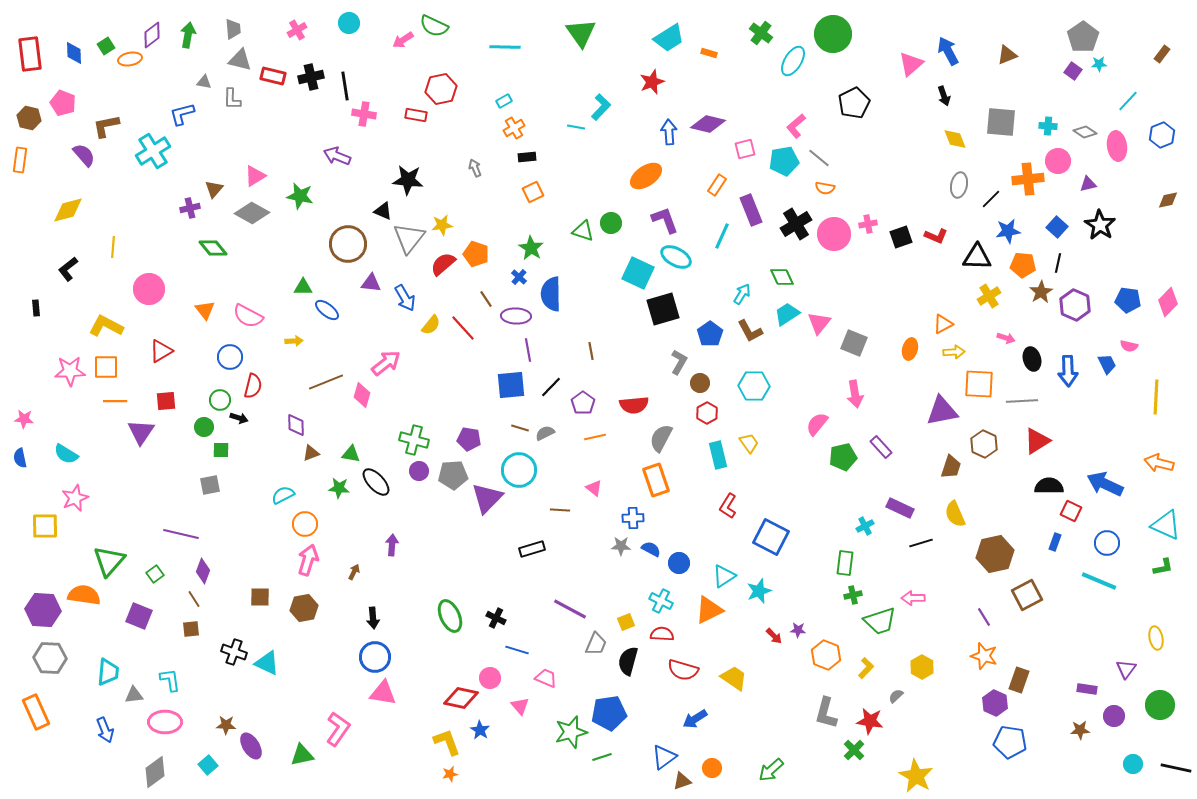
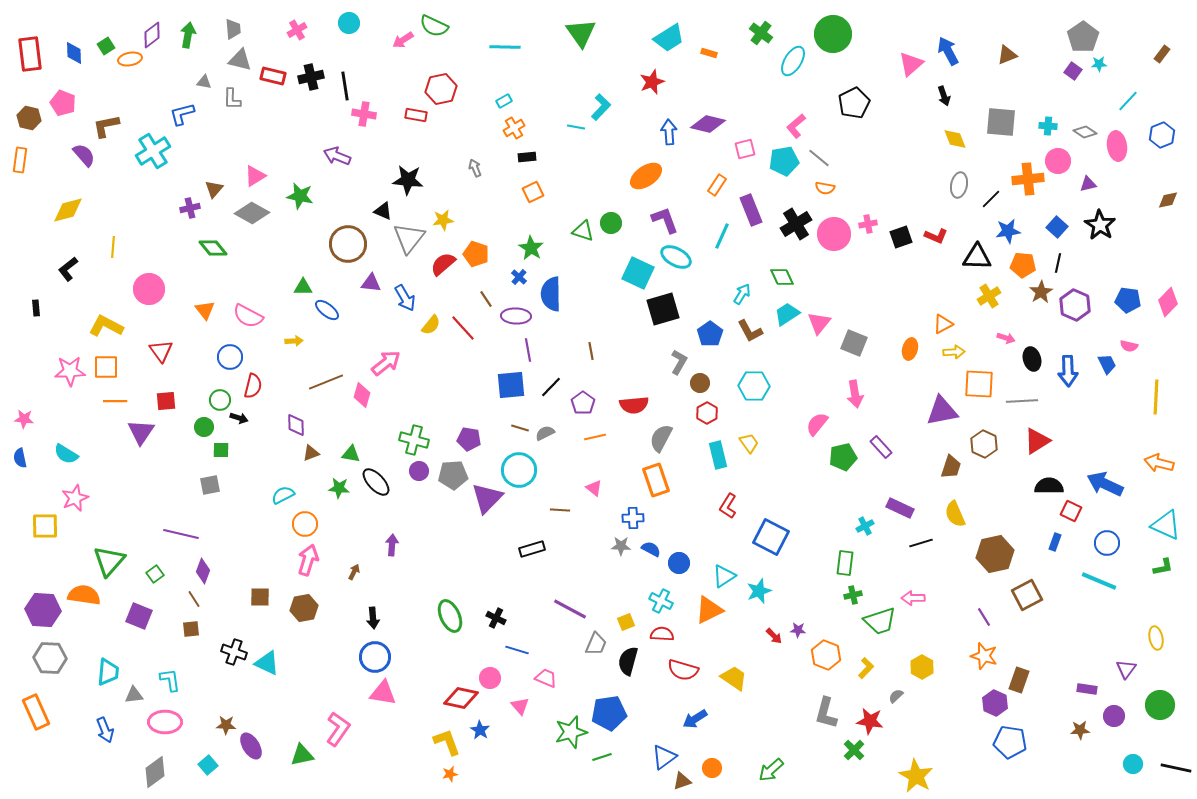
yellow star at (442, 225): moved 1 px right, 5 px up
red triangle at (161, 351): rotated 35 degrees counterclockwise
